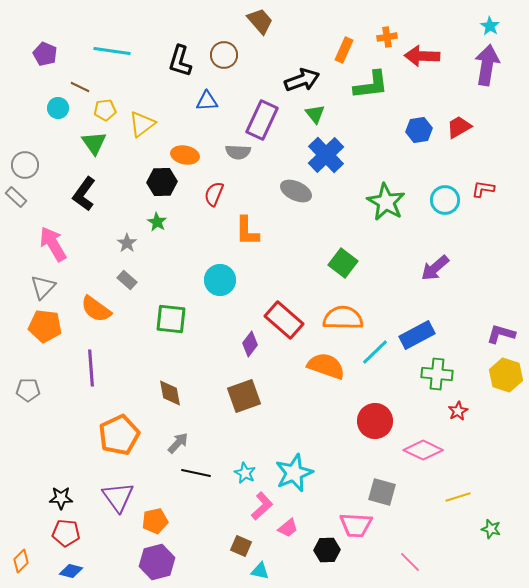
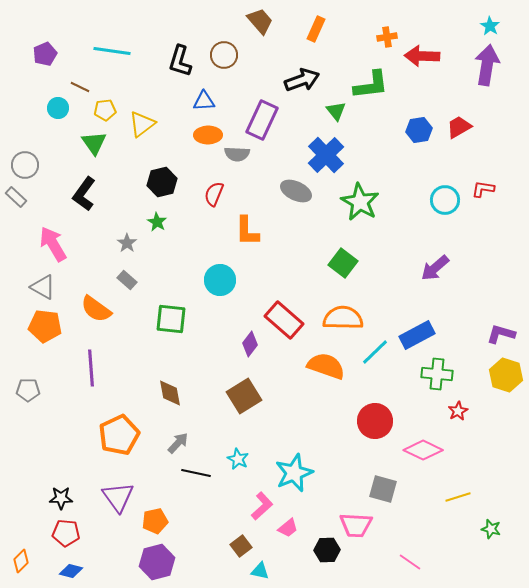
orange rectangle at (344, 50): moved 28 px left, 21 px up
purple pentagon at (45, 54): rotated 25 degrees clockwise
blue triangle at (207, 101): moved 3 px left
green triangle at (315, 114): moved 21 px right, 3 px up
gray semicircle at (238, 152): moved 1 px left, 2 px down
orange ellipse at (185, 155): moved 23 px right, 20 px up; rotated 12 degrees counterclockwise
black hexagon at (162, 182): rotated 12 degrees counterclockwise
green star at (386, 202): moved 26 px left
gray triangle at (43, 287): rotated 44 degrees counterclockwise
brown square at (244, 396): rotated 12 degrees counterclockwise
cyan star at (245, 473): moved 7 px left, 14 px up
gray square at (382, 492): moved 1 px right, 3 px up
brown square at (241, 546): rotated 30 degrees clockwise
pink line at (410, 562): rotated 10 degrees counterclockwise
